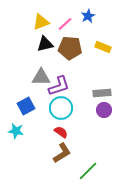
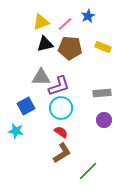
purple circle: moved 10 px down
